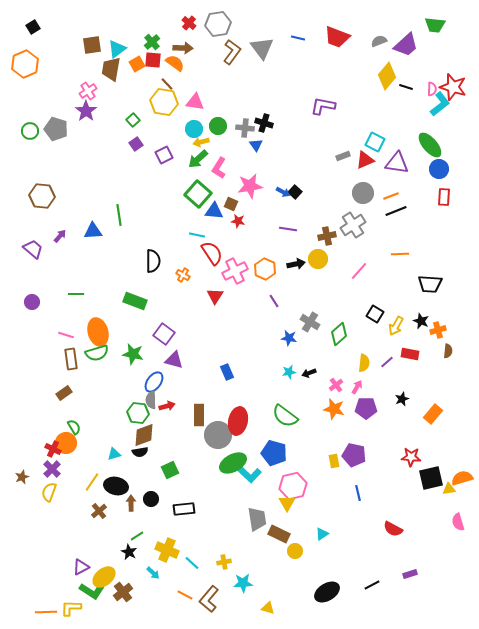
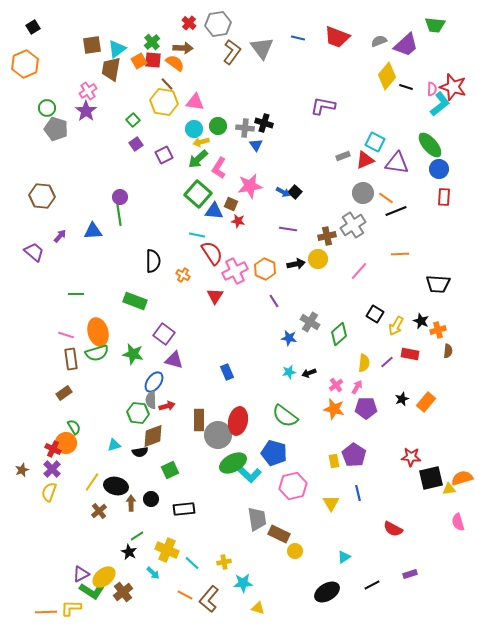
orange square at (137, 64): moved 2 px right, 3 px up
green circle at (30, 131): moved 17 px right, 23 px up
orange line at (391, 196): moved 5 px left, 2 px down; rotated 56 degrees clockwise
purple trapezoid at (33, 249): moved 1 px right, 3 px down
black trapezoid at (430, 284): moved 8 px right
purple circle at (32, 302): moved 88 px right, 105 px up
orange rectangle at (433, 414): moved 7 px left, 12 px up
brown rectangle at (199, 415): moved 5 px down
brown diamond at (144, 435): moved 9 px right, 1 px down
cyan triangle at (114, 454): moved 9 px up
purple pentagon at (354, 455): rotated 20 degrees clockwise
brown star at (22, 477): moved 7 px up
yellow triangle at (287, 503): moved 44 px right
cyan triangle at (322, 534): moved 22 px right, 23 px down
purple triangle at (81, 567): moved 7 px down
yellow triangle at (268, 608): moved 10 px left
